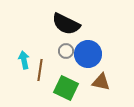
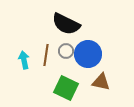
brown line: moved 6 px right, 15 px up
